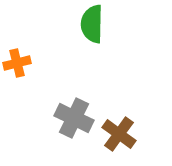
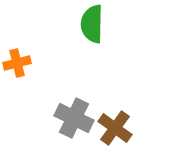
brown cross: moved 4 px left, 6 px up
